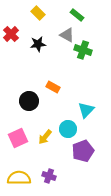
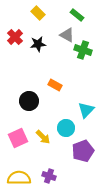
red cross: moved 4 px right, 3 px down
orange rectangle: moved 2 px right, 2 px up
cyan circle: moved 2 px left, 1 px up
yellow arrow: moved 2 px left; rotated 84 degrees counterclockwise
